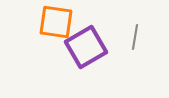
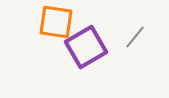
gray line: rotated 30 degrees clockwise
